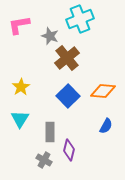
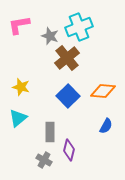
cyan cross: moved 1 px left, 8 px down
yellow star: rotated 24 degrees counterclockwise
cyan triangle: moved 2 px left, 1 px up; rotated 18 degrees clockwise
